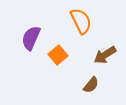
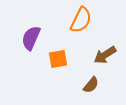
orange semicircle: moved 1 px up; rotated 52 degrees clockwise
orange square: moved 4 px down; rotated 30 degrees clockwise
